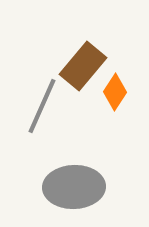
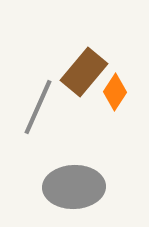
brown rectangle: moved 1 px right, 6 px down
gray line: moved 4 px left, 1 px down
